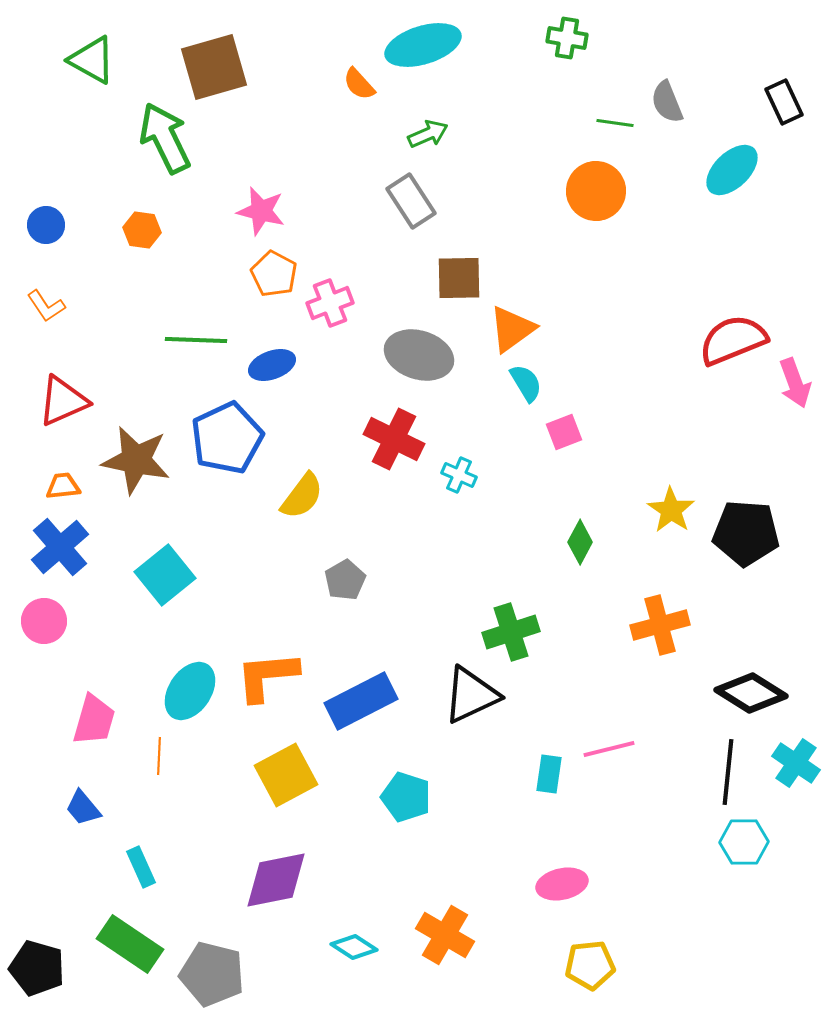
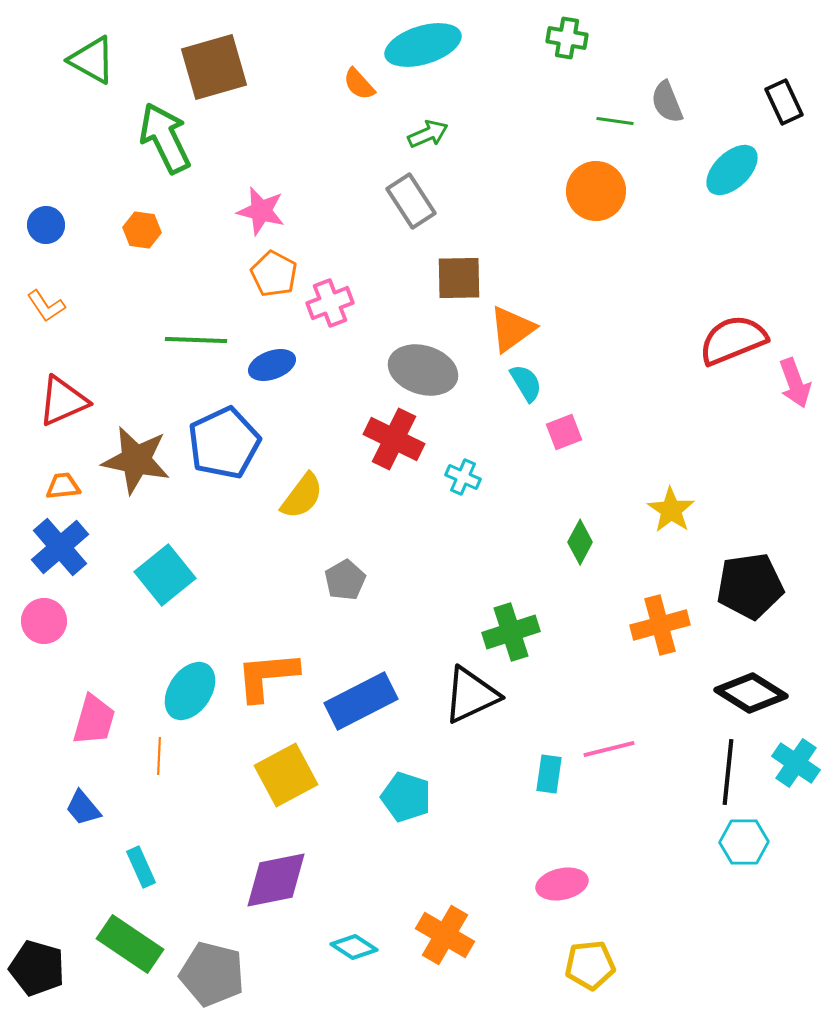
green line at (615, 123): moved 2 px up
gray ellipse at (419, 355): moved 4 px right, 15 px down
blue pentagon at (227, 438): moved 3 px left, 5 px down
cyan cross at (459, 475): moved 4 px right, 2 px down
black pentagon at (746, 533): moved 4 px right, 53 px down; rotated 12 degrees counterclockwise
